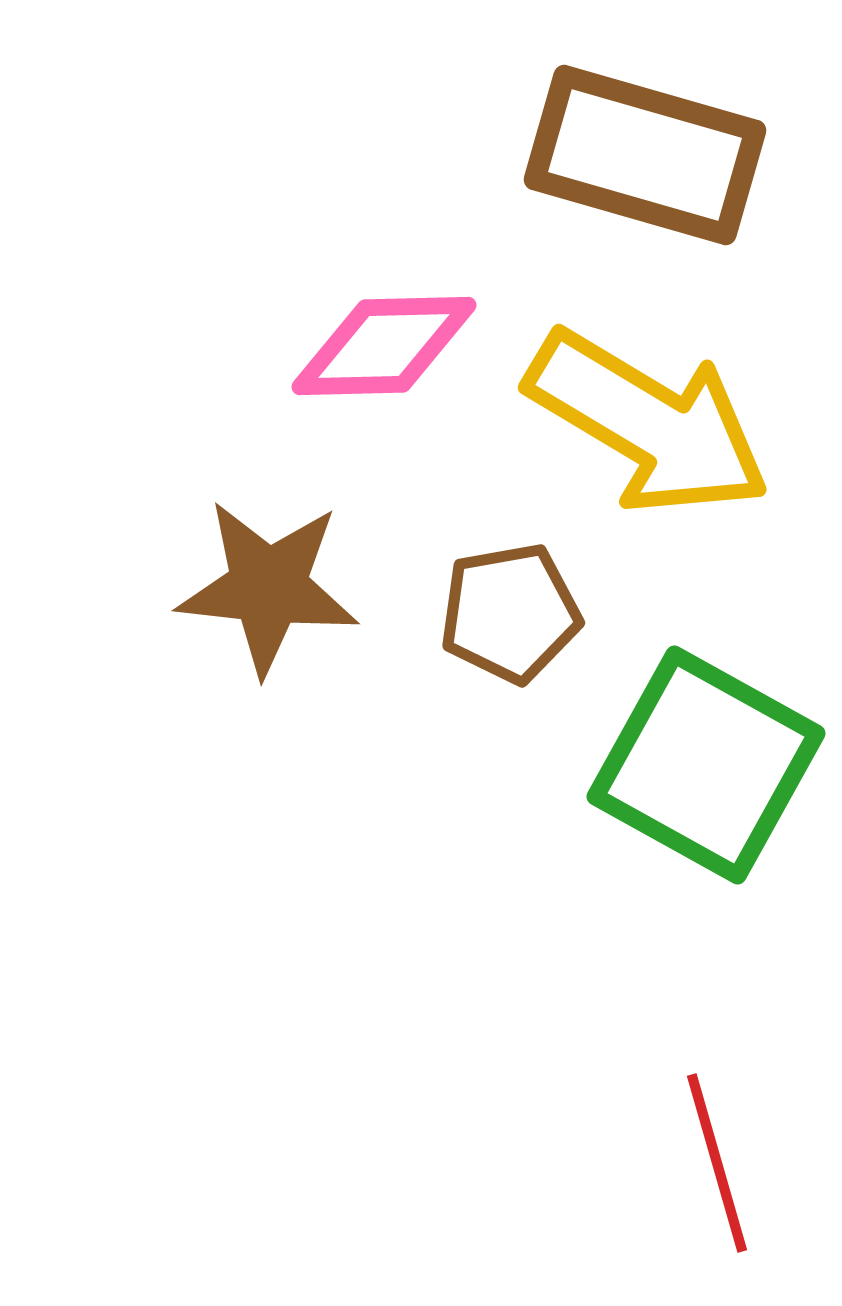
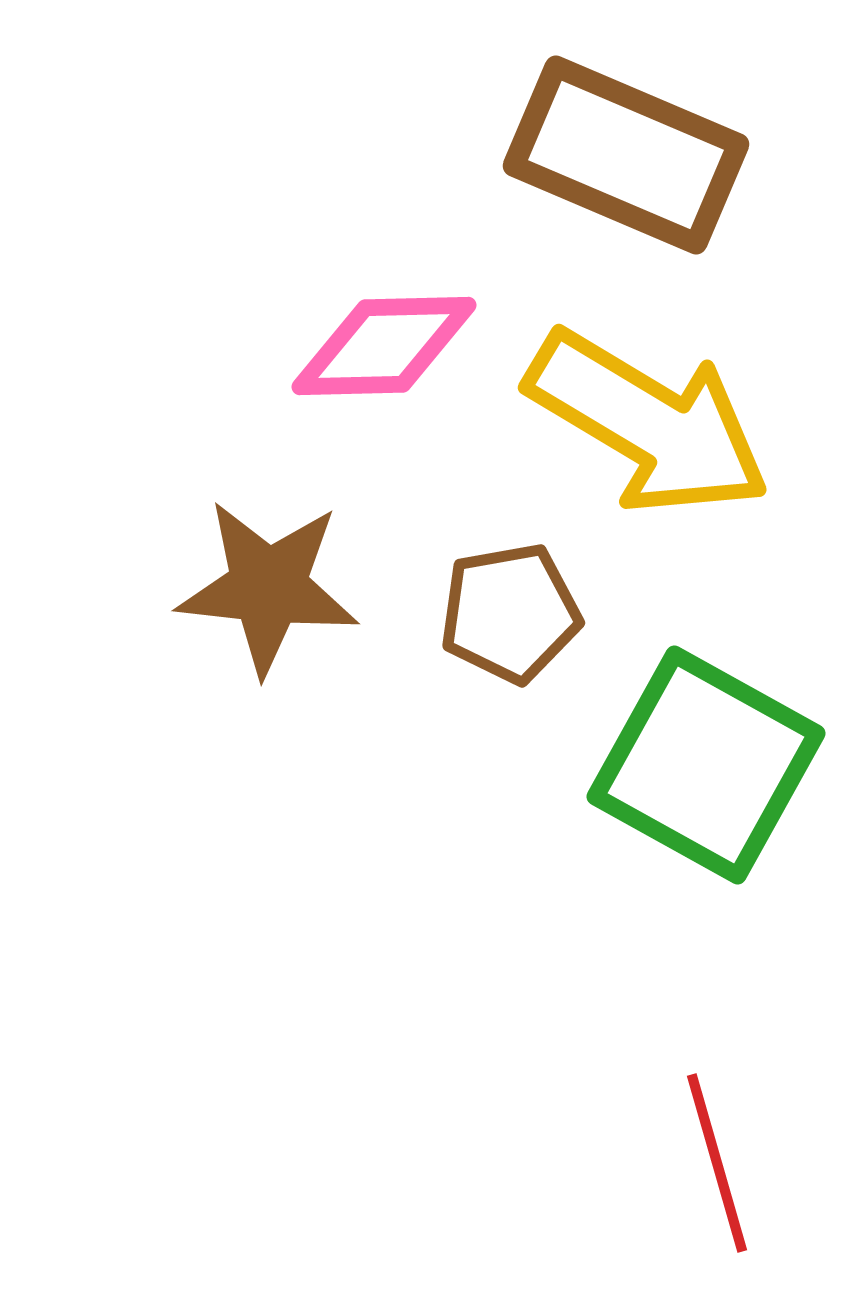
brown rectangle: moved 19 px left; rotated 7 degrees clockwise
